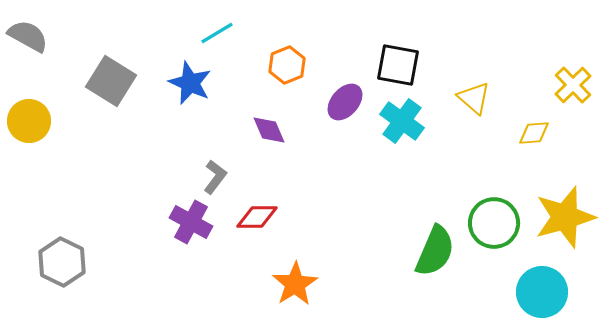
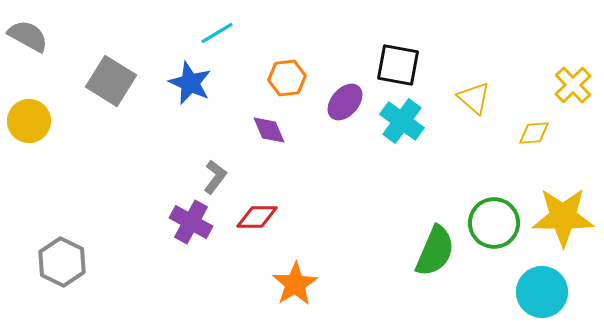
orange hexagon: moved 13 px down; rotated 15 degrees clockwise
yellow star: moved 2 px left; rotated 16 degrees clockwise
